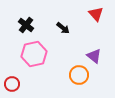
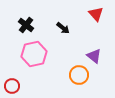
red circle: moved 2 px down
